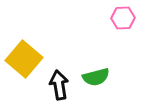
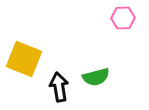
yellow square: rotated 18 degrees counterclockwise
black arrow: moved 2 px down
